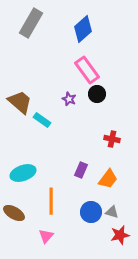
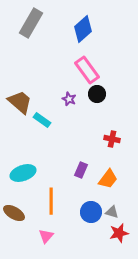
red star: moved 1 px left, 2 px up
